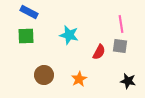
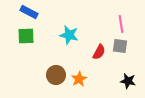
brown circle: moved 12 px right
